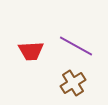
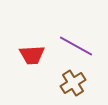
red trapezoid: moved 1 px right, 4 px down
